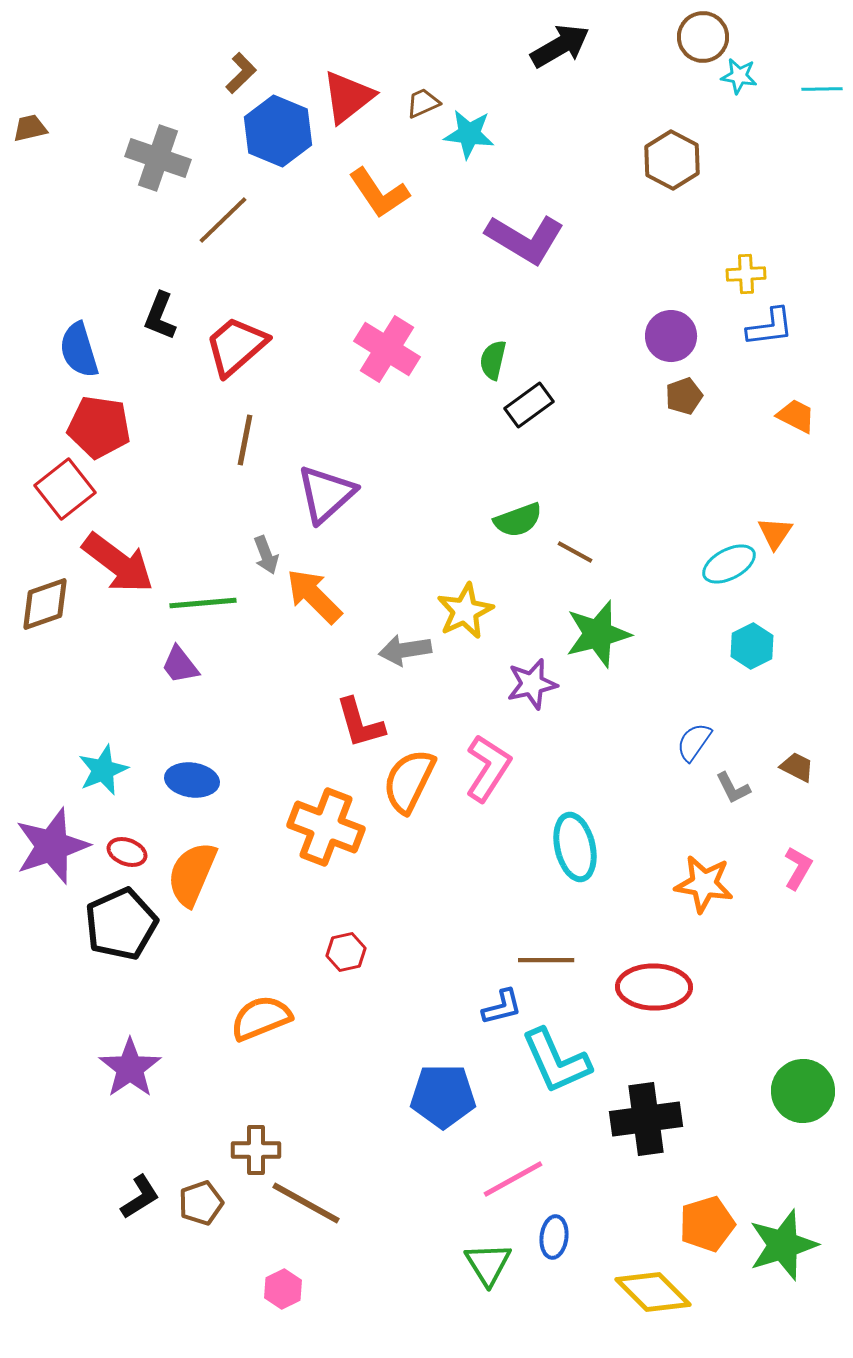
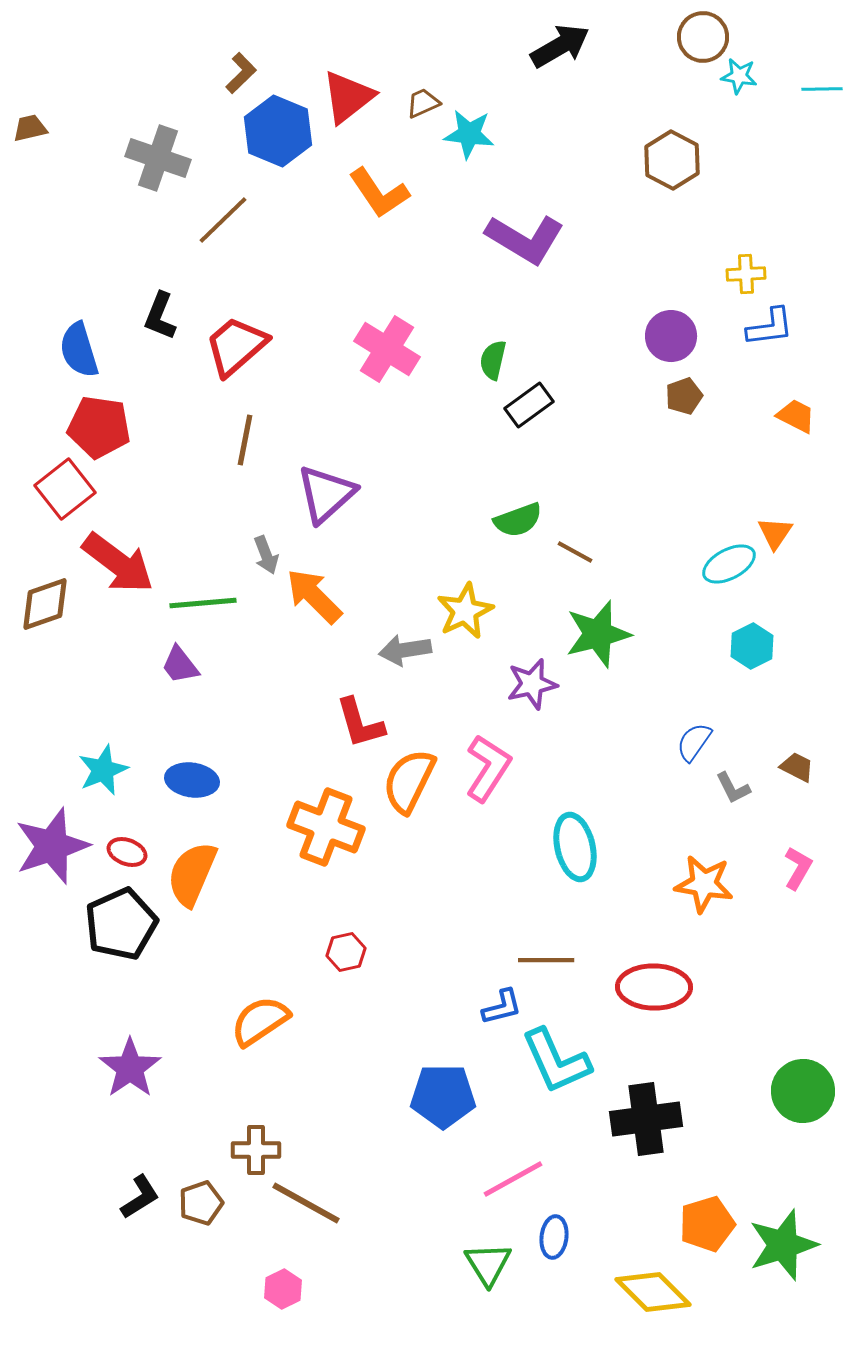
orange semicircle at (261, 1018): moved 1 px left, 3 px down; rotated 12 degrees counterclockwise
